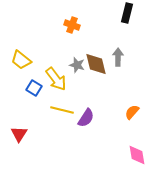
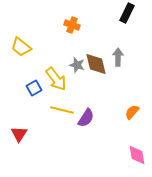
black rectangle: rotated 12 degrees clockwise
yellow trapezoid: moved 13 px up
blue square: rotated 28 degrees clockwise
